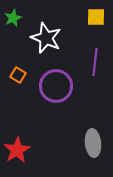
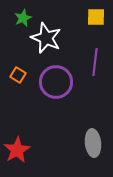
green star: moved 10 px right
purple circle: moved 4 px up
